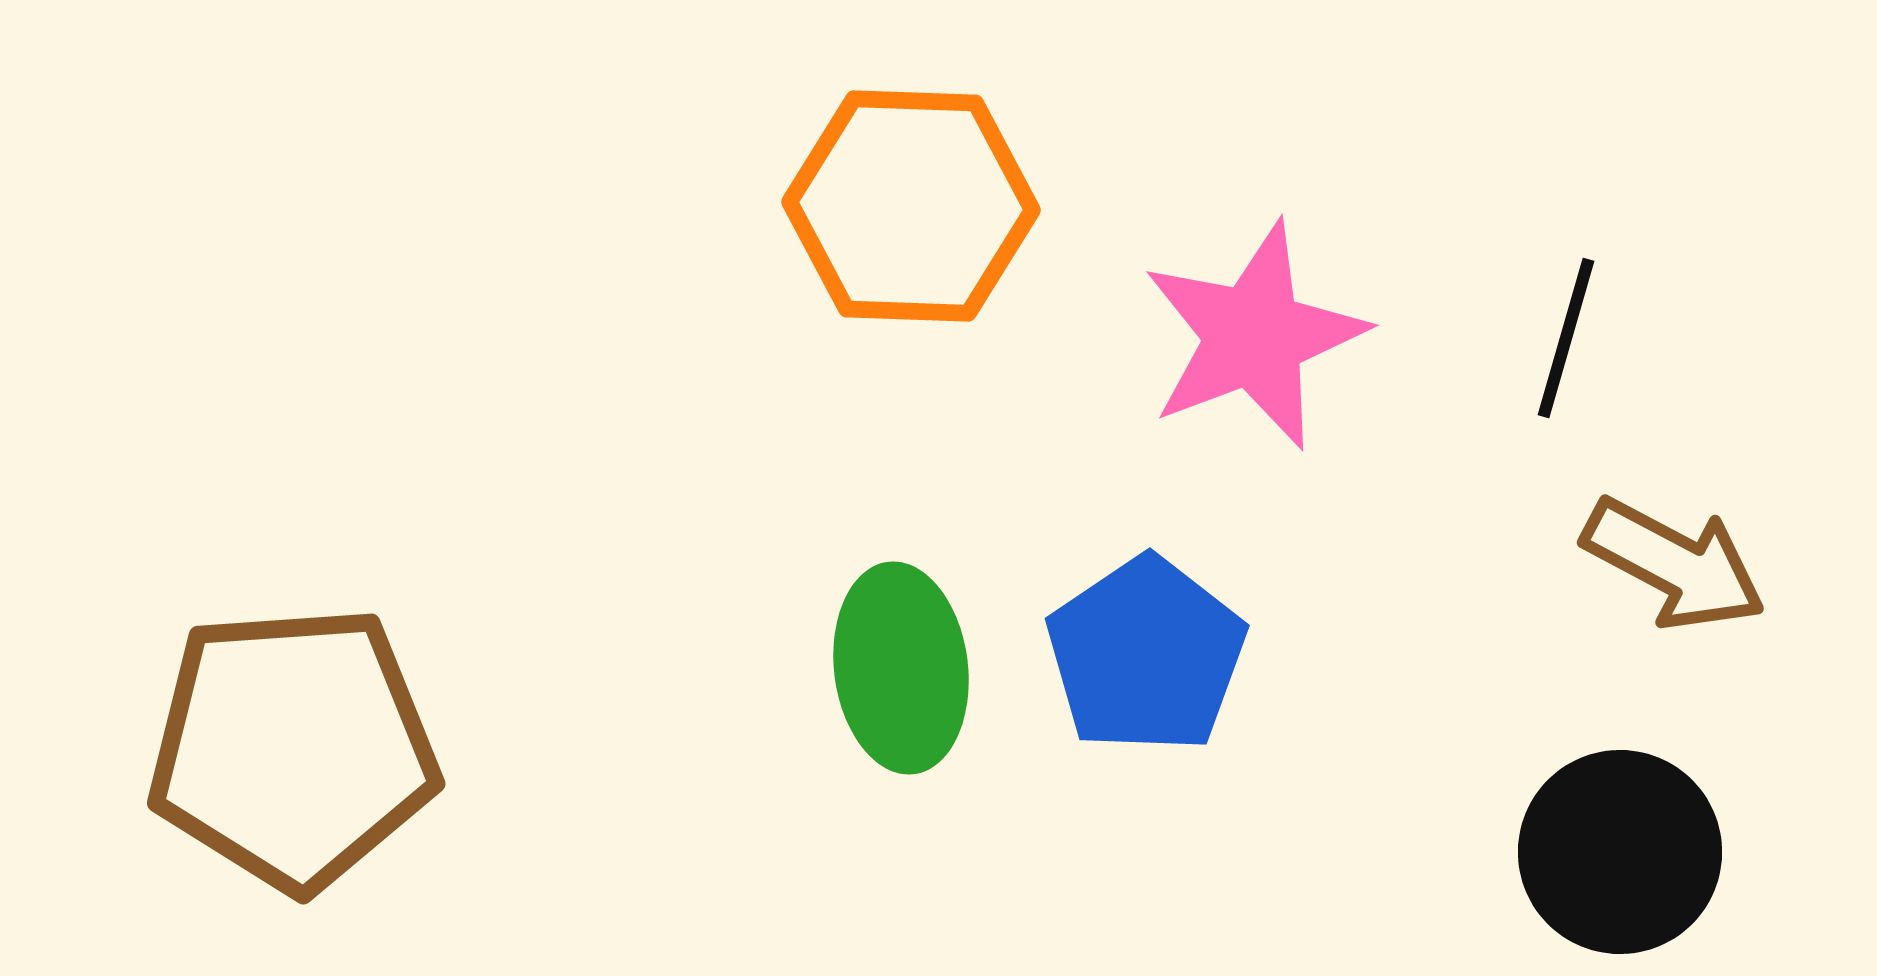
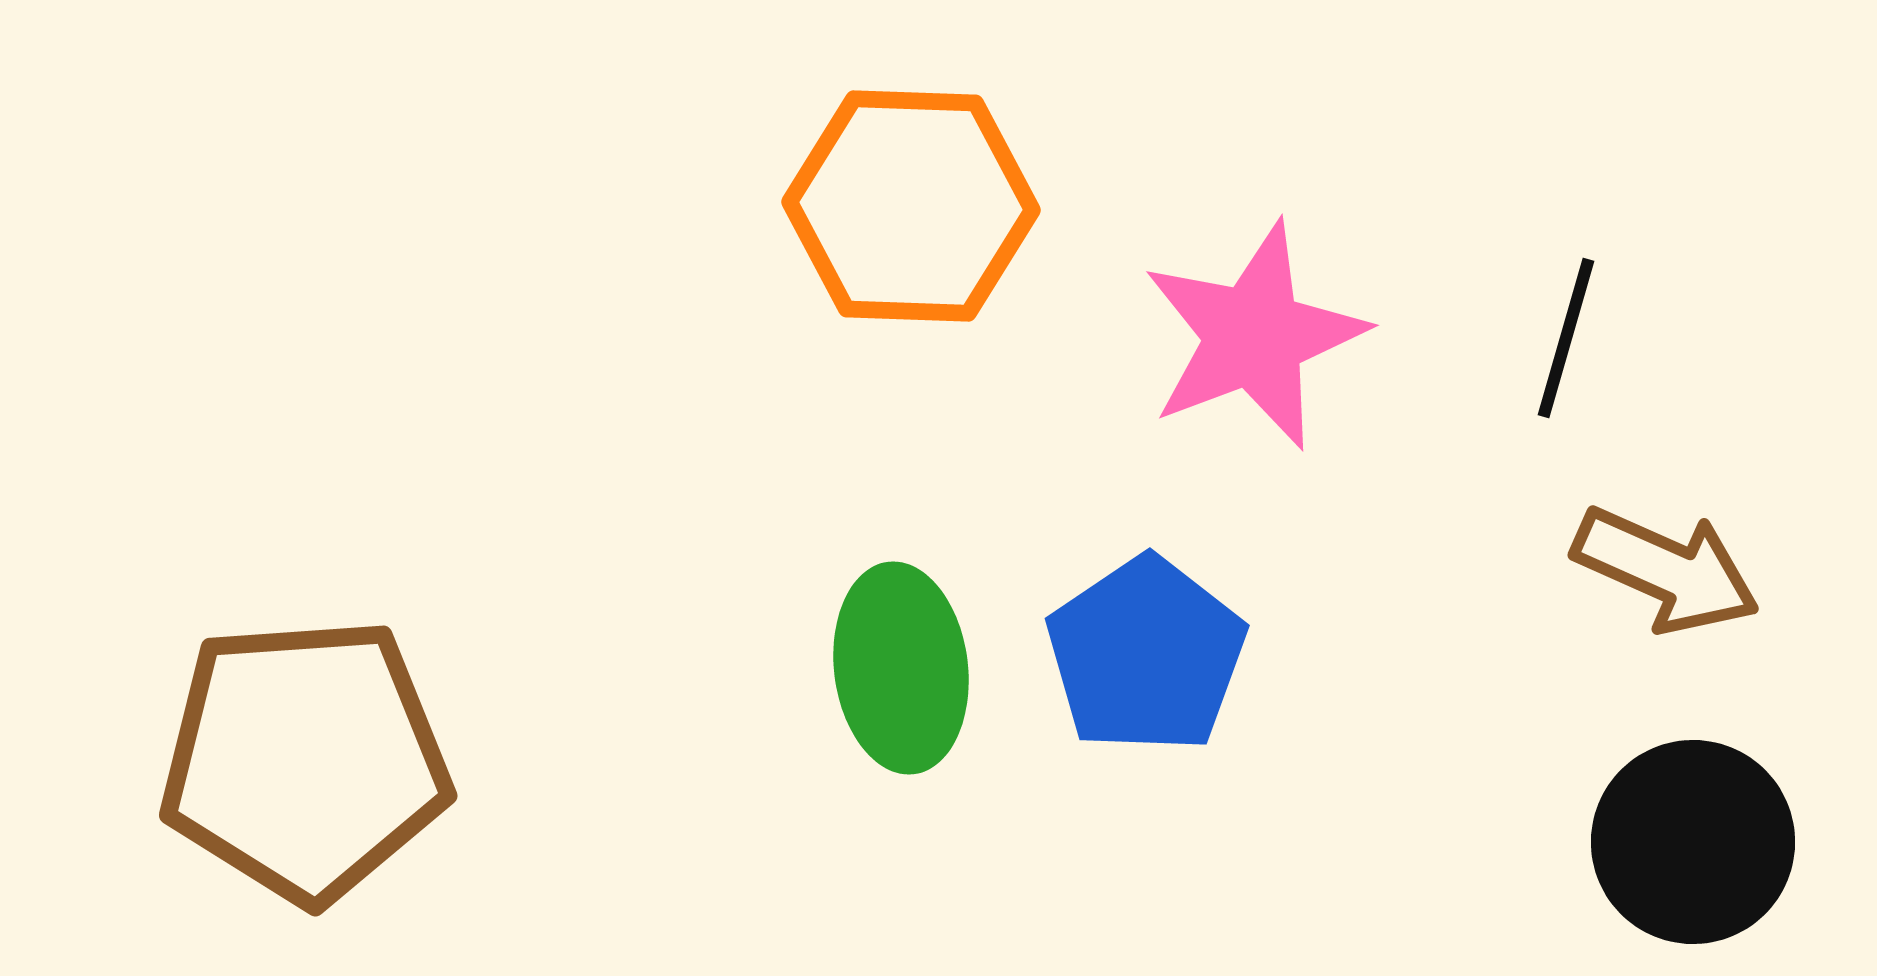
brown arrow: moved 8 px left, 6 px down; rotated 4 degrees counterclockwise
brown pentagon: moved 12 px right, 12 px down
black circle: moved 73 px right, 10 px up
